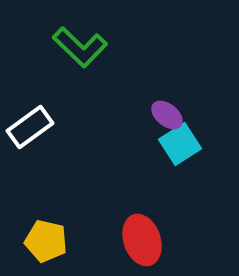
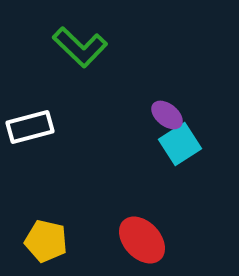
white rectangle: rotated 21 degrees clockwise
red ellipse: rotated 24 degrees counterclockwise
